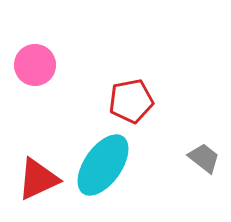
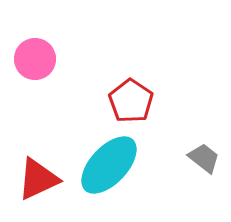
pink circle: moved 6 px up
red pentagon: rotated 27 degrees counterclockwise
cyan ellipse: moved 6 px right; rotated 8 degrees clockwise
